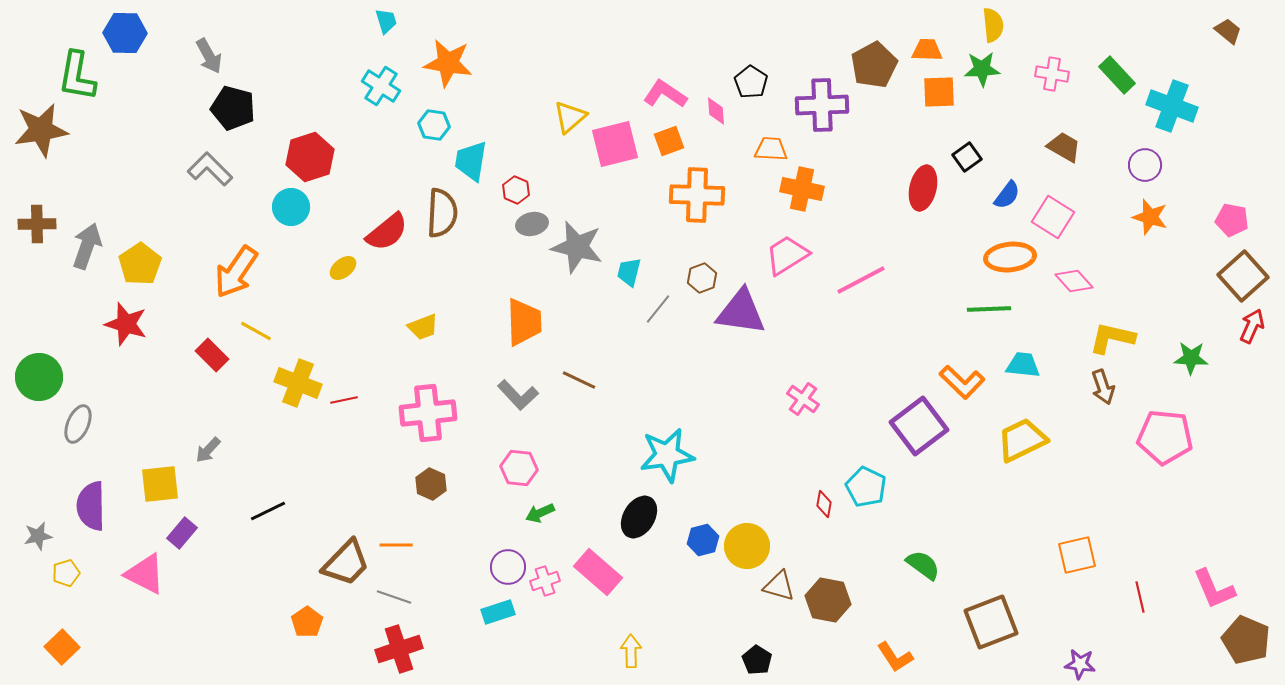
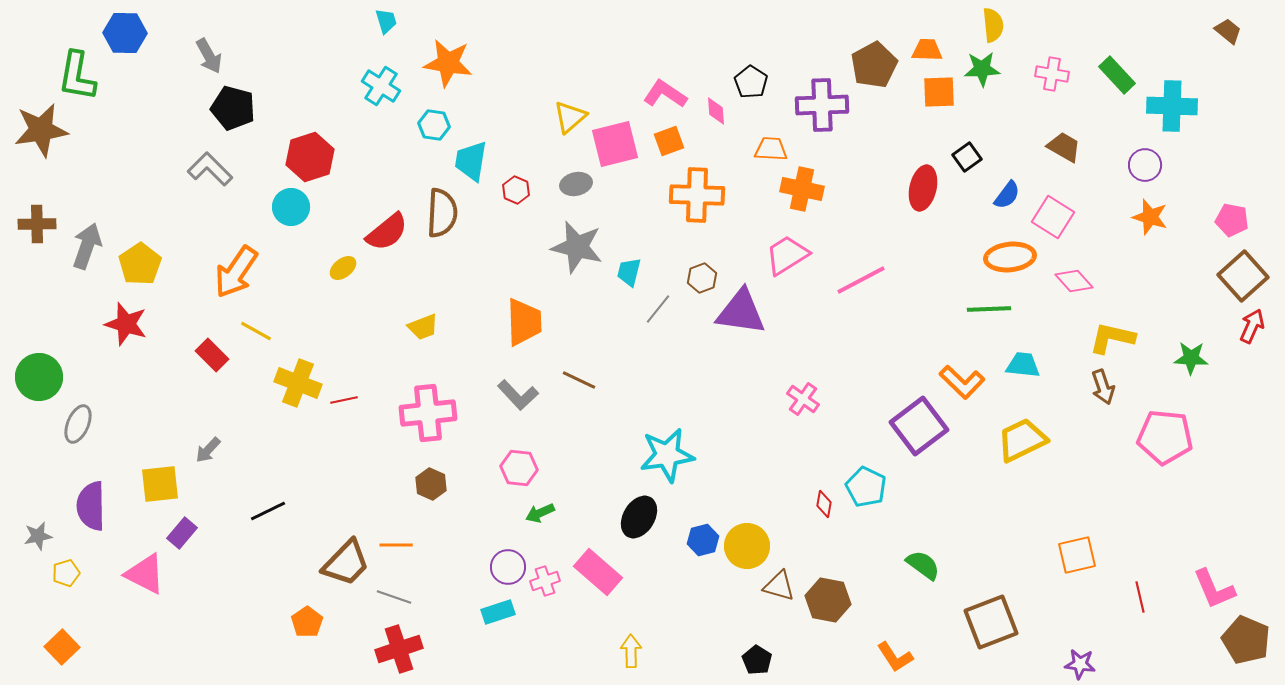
cyan cross at (1172, 106): rotated 18 degrees counterclockwise
gray ellipse at (532, 224): moved 44 px right, 40 px up
